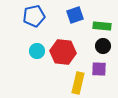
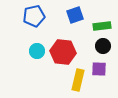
green rectangle: rotated 12 degrees counterclockwise
yellow rectangle: moved 3 px up
